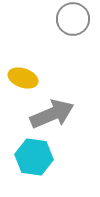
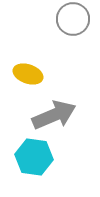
yellow ellipse: moved 5 px right, 4 px up
gray arrow: moved 2 px right, 1 px down
